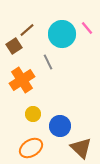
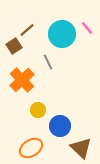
orange cross: rotated 10 degrees counterclockwise
yellow circle: moved 5 px right, 4 px up
